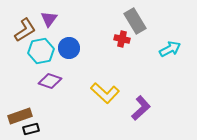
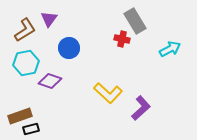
cyan hexagon: moved 15 px left, 12 px down
yellow L-shape: moved 3 px right
